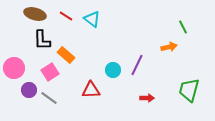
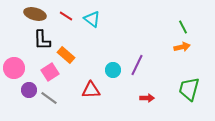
orange arrow: moved 13 px right
green trapezoid: moved 1 px up
